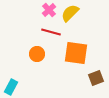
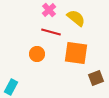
yellow semicircle: moved 6 px right, 5 px down; rotated 84 degrees clockwise
